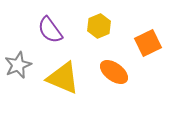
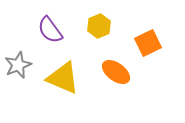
orange ellipse: moved 2 px right
